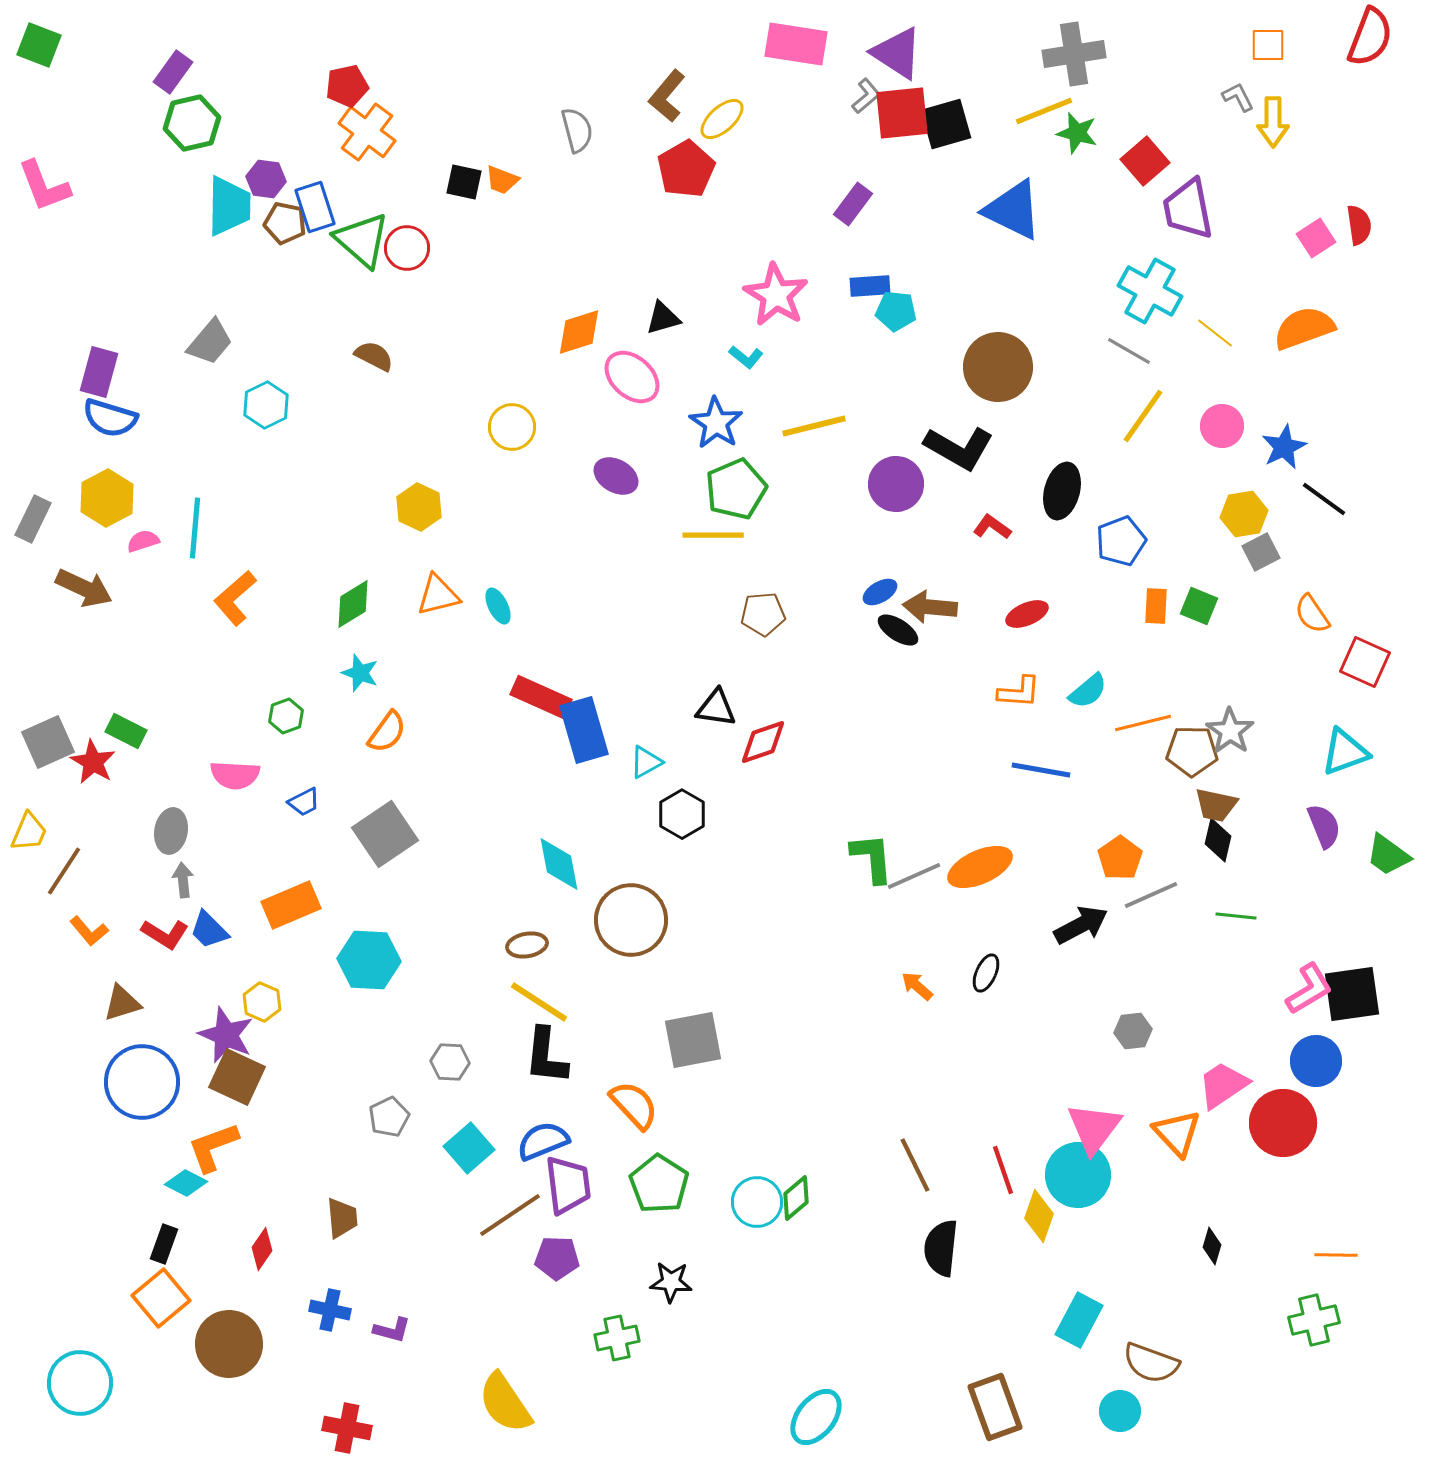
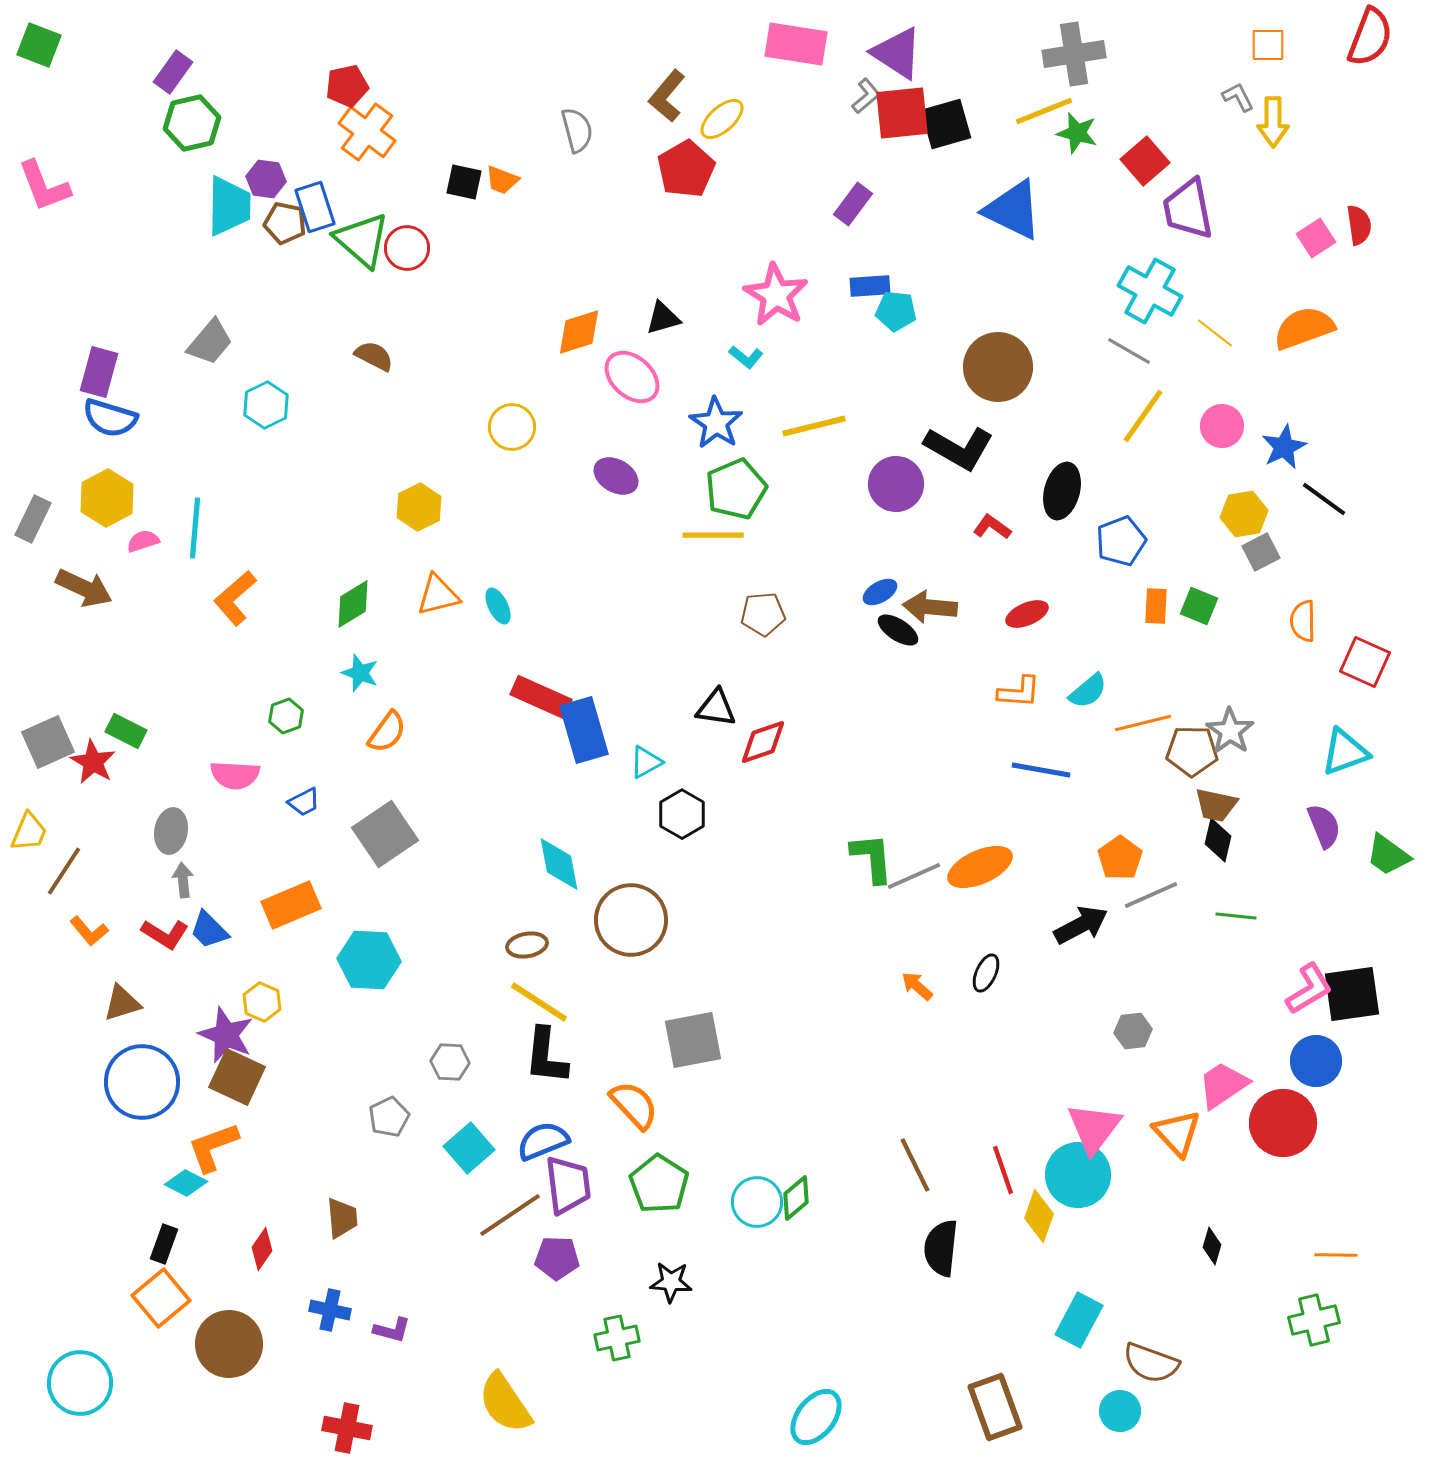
yellow hexagon at (419, 507): rotated 9 degrees clockwise
orange semicircle at (1312, 614): moved 9 px left, 7 px down; rotated 33 degrees clockwise
